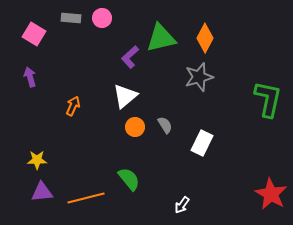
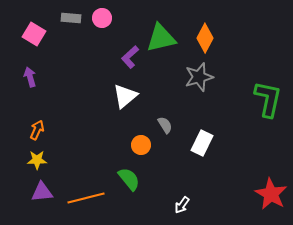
orange arrow: moved 36 px left, 24 px down
orange circle: moved 6 px right, 18 px down
